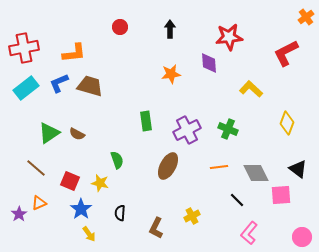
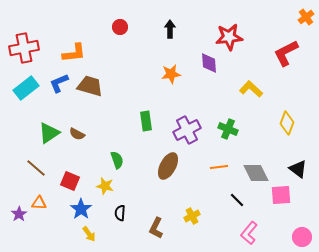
yellow star: moved 5 px right, 3 px down
orange triangle: rotated 28 degrees clockwise
